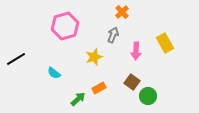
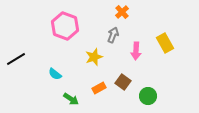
pink hexagon: rotated 24 degrees counterclockwise
cyan semicircle: moved 1 px right, 1 px down
brown square: moved 9 px left
green arrow: moved 7 px left; rotated 77 degrees clockwise
